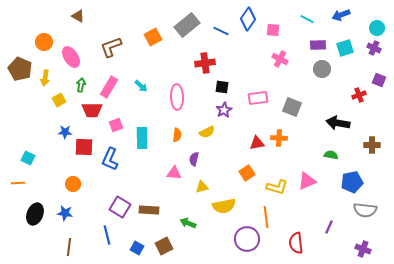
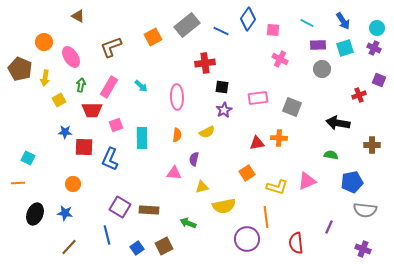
blue arrow at (341, 15): moved 2 px right, 6 px down; rotated 102 degrees counterclockwise
cyan line at (307, 19): moved 4 px down
brown line at (69, 247): rotated 36 degrees clockwise
blue square at (137, 248): rotated 24 degrees clockwise
